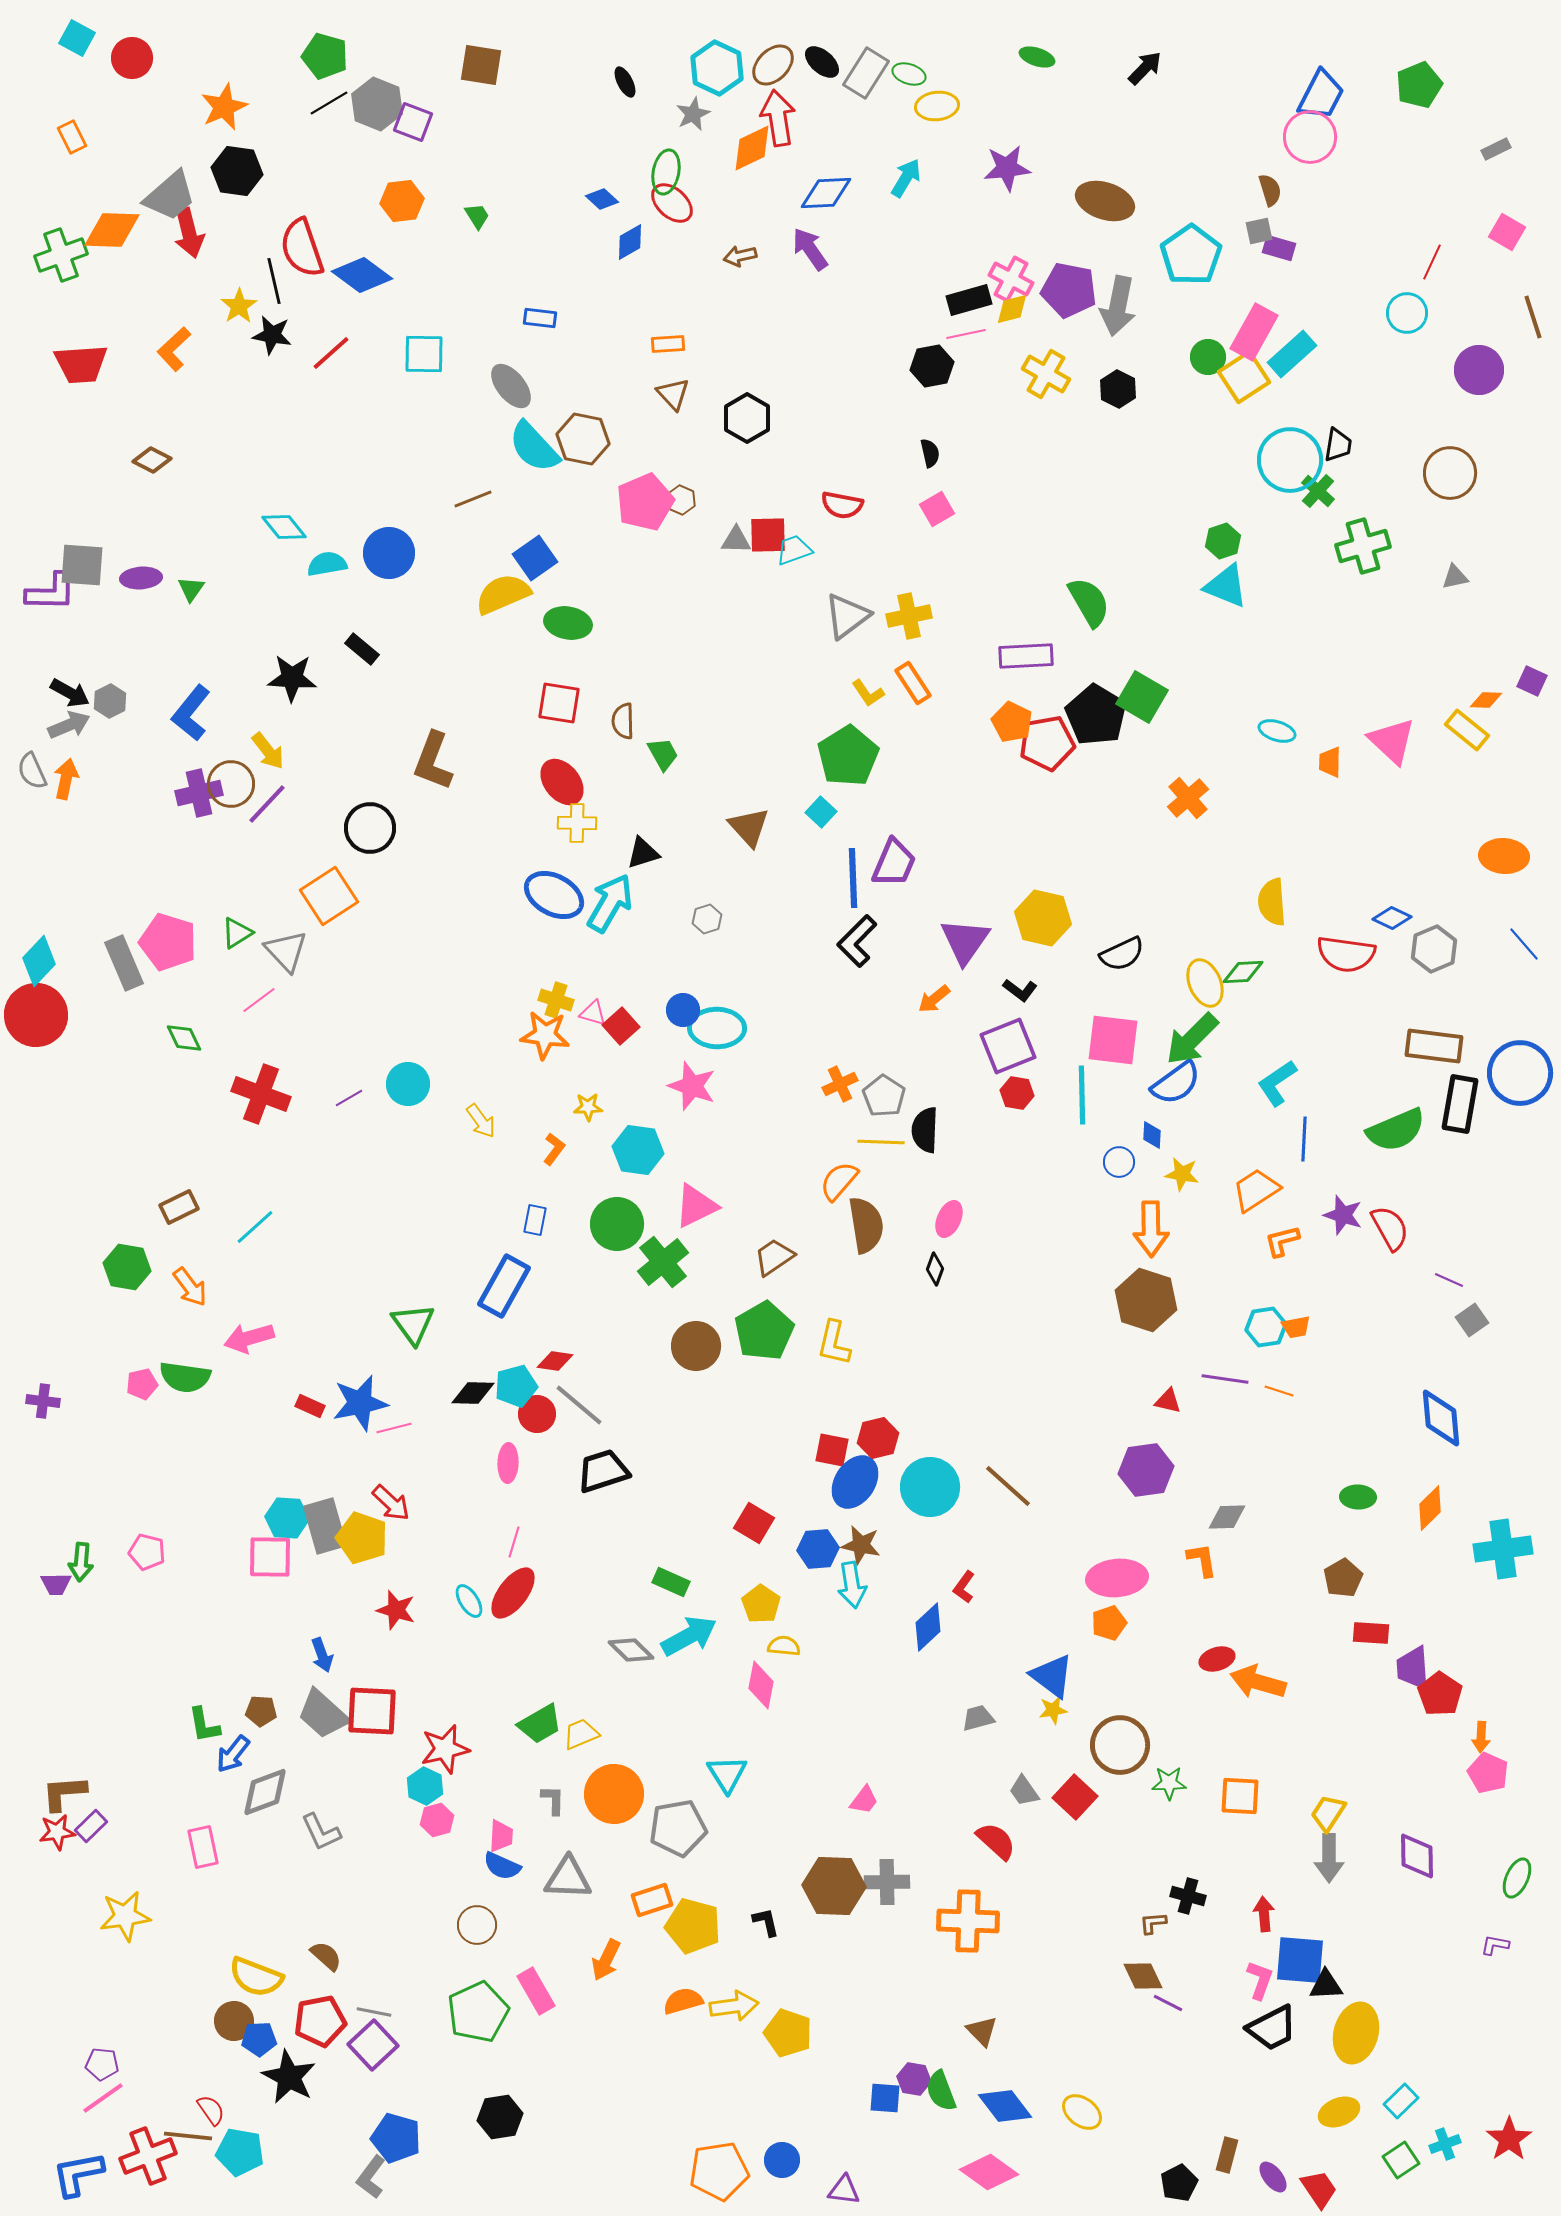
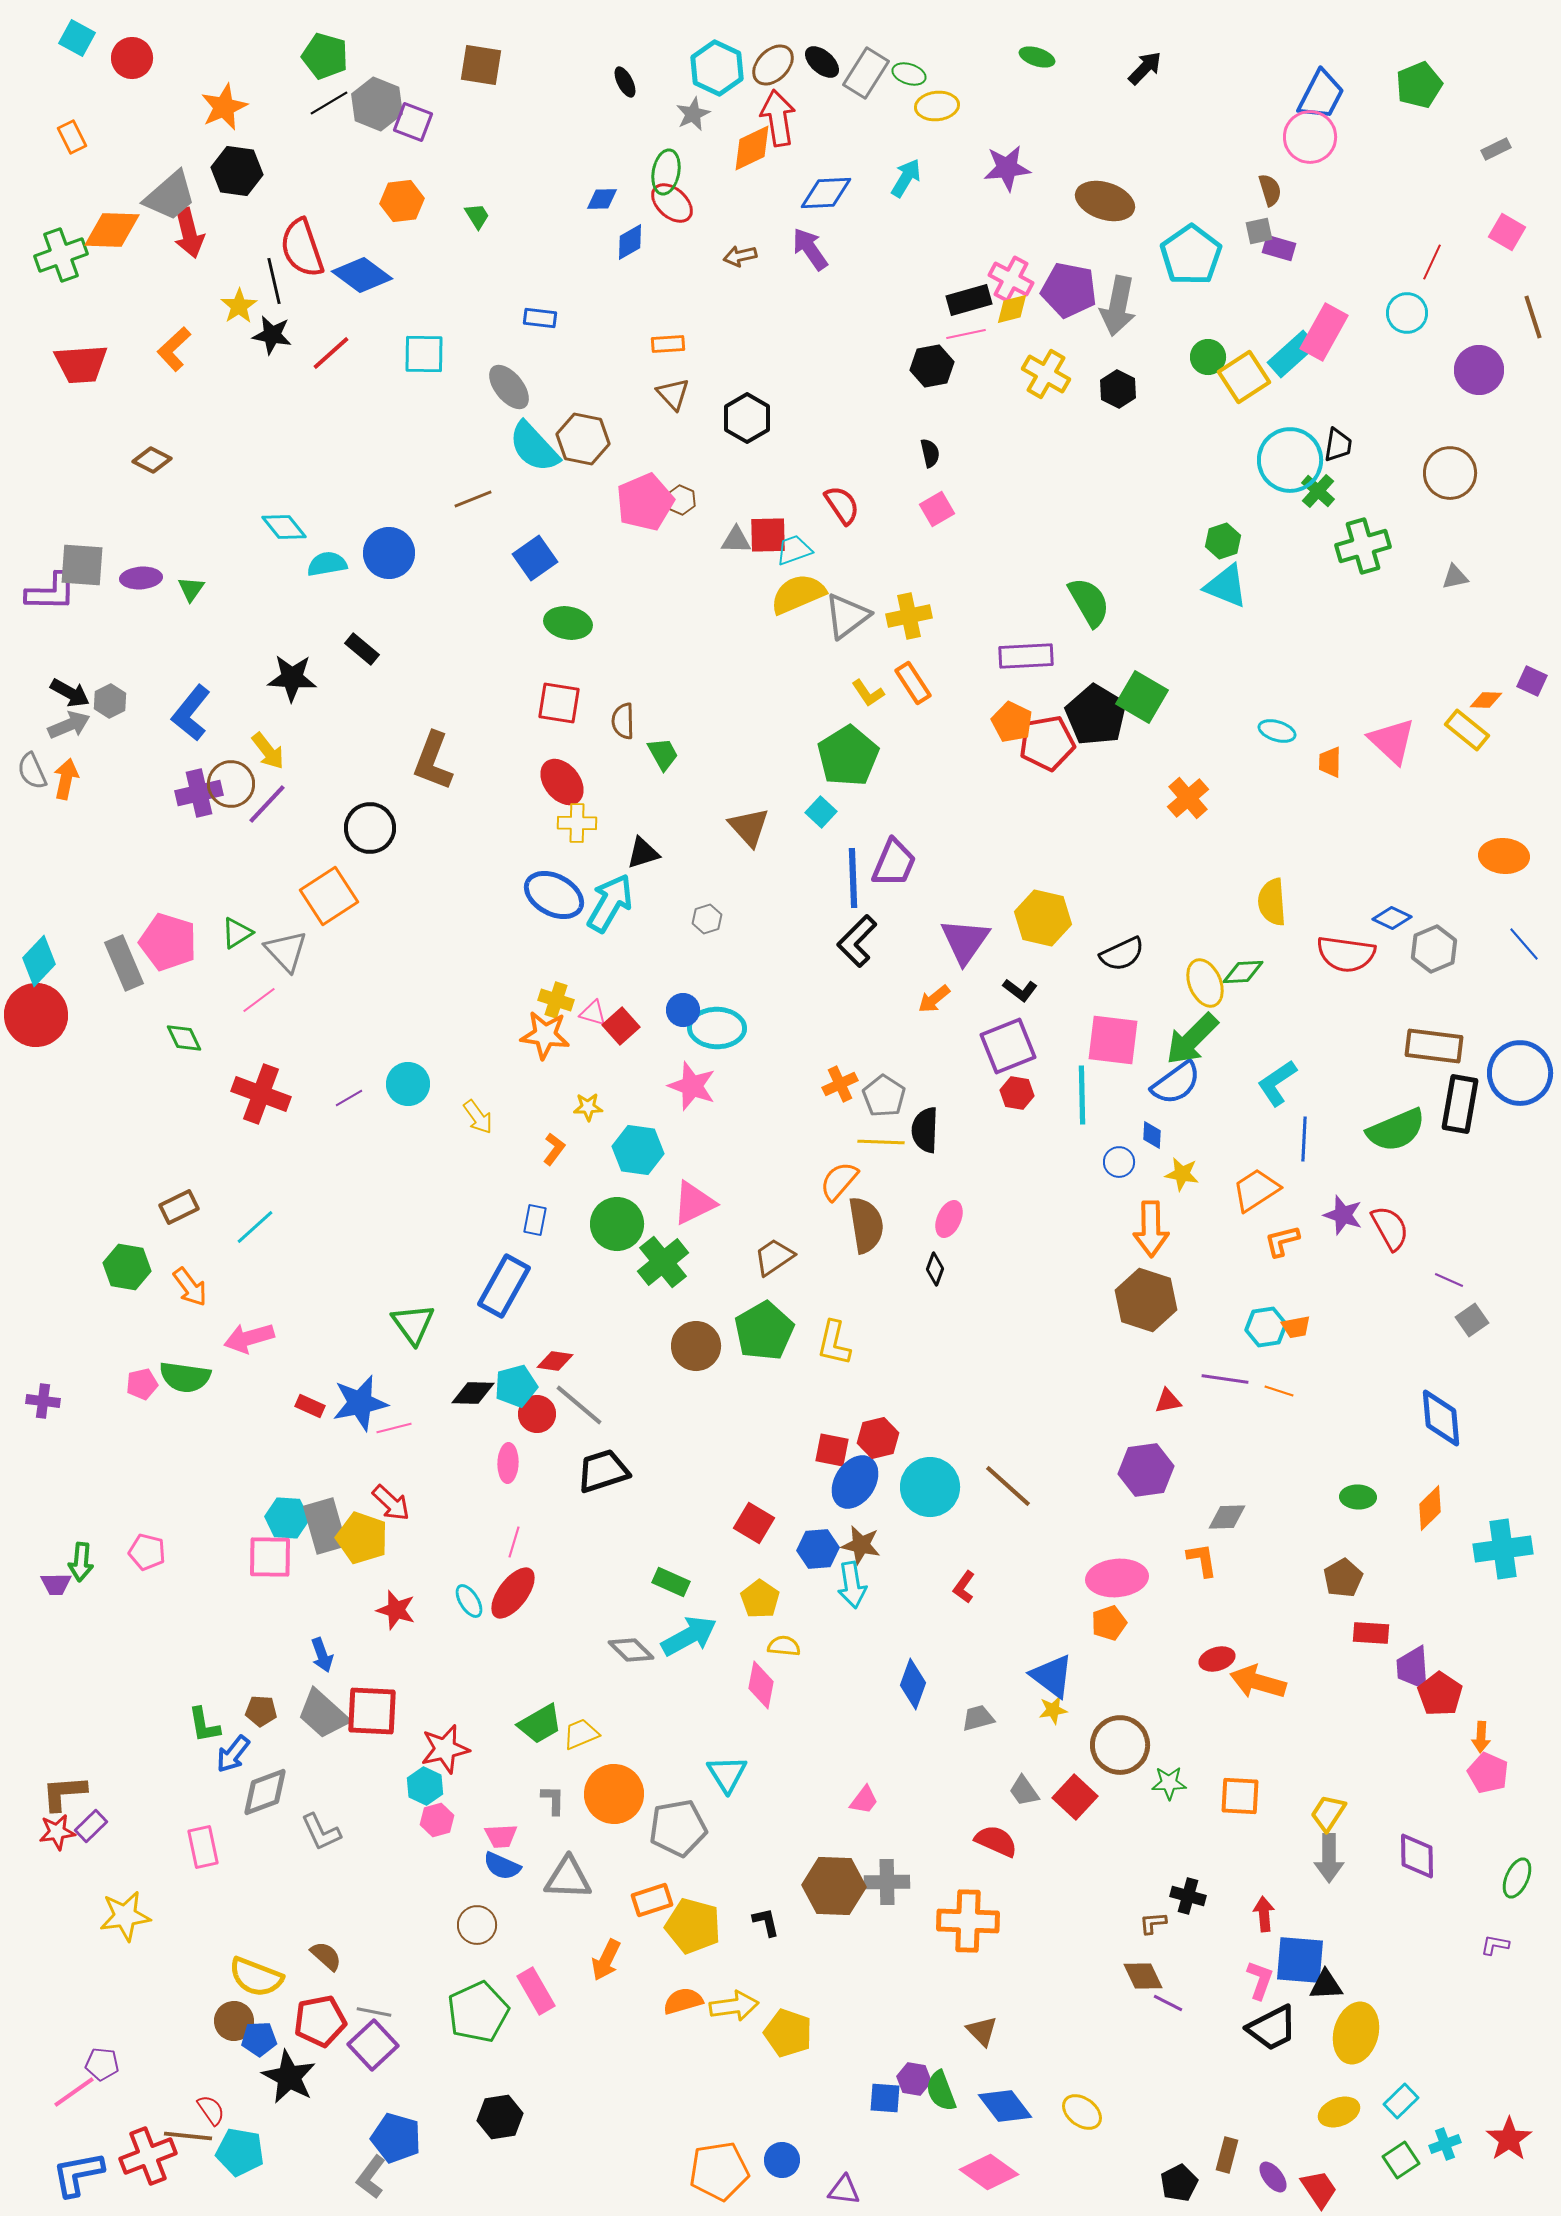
blue diamond at (602, 199): rotated 44 degrees counterclockwise
pink rectangle at (1254, 332): moved 70 px right
gray ellipse at (511, 386): moved 2 px left, 1 px down
red semicircle at (842, 505): rotated 135 degrees counterclockwise
yellow semicircle at (503, 594): moved 295 px right
yellow arrow at (481, 1121): moved 3 px left, 4 px up
pink triangle at (696, 1206): moved 2 px left, 3 px up
red triangle at (1168, 1401): rotated 24 degrees counterclockwise
yellow pentagon at (761, 1604): moved 1 px left, 5 px up
blue diamond at (928, 1627): moved 15 px left, 57 px down; rotated 27 degrees counterclockwise
pink trapezoid at (501, 1836): rotated 84 degrees clockwise
red semicircle at (996, 1841): rotated 18 degrees counterclockwise
pink line at (103, 2098): moved 29 px left, 6 px up
